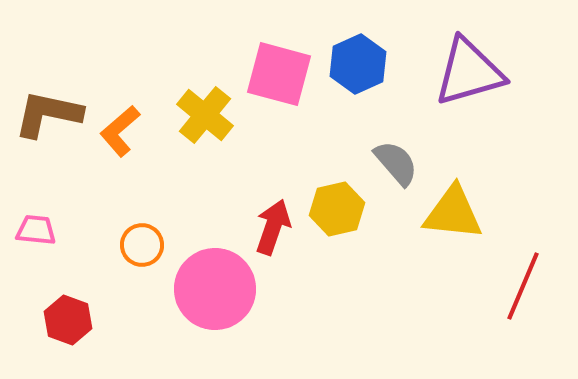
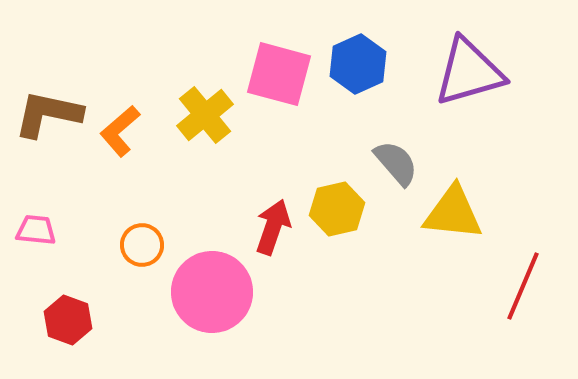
yellow cross: rotated 12 degrees clockwise
pink circle: moved 3 px left, 3 px down
